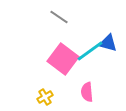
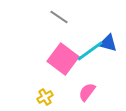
pink semicircle: rotated 42 degrees clockwise
